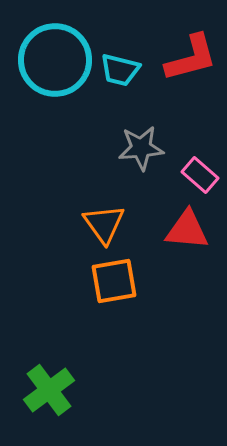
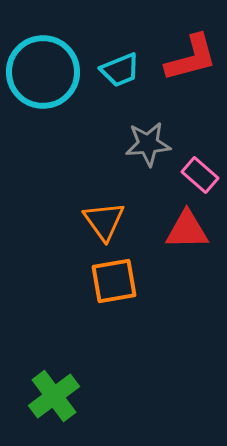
cyan circle: moved 12 px left, 12 px down
cyan trapezoid: rotated 36 degrees counterclockwise
gray star: moved 7 px right, 4 px up
orange triangle: moved 3 px up
red triangle: rotated 6 degrees counterclockwise
green cross: moved 5 px right, 6 px down
